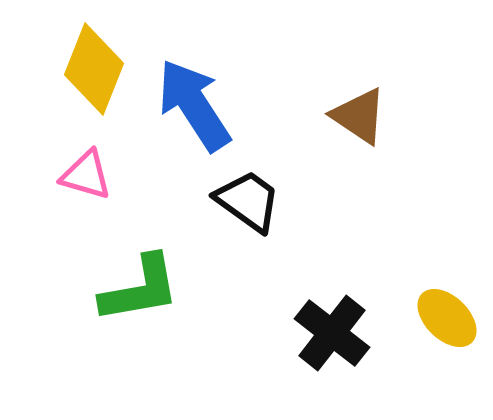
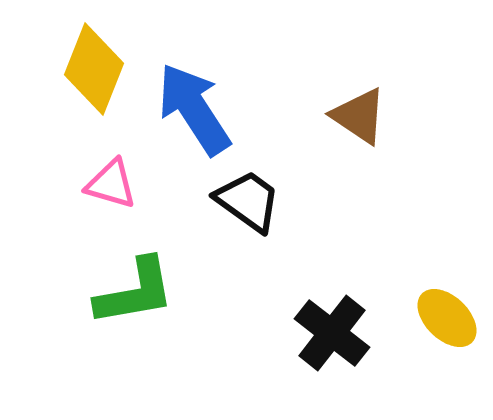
blue arrow: moved 4 px down
pink triangle: moved 25 px right, 9 px down
green L-shape: moved 5 px left, 3 px down
